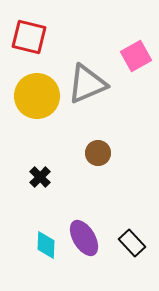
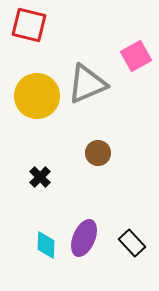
red square: moved 12 px up
purple ellipse: rotated 54 degrees clockwise
